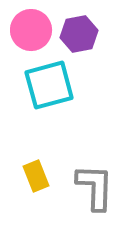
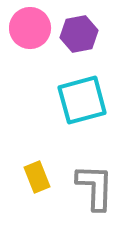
pink circle: moved 1 px left, 2 px up
cyan square: moved 33 px right, 15 px down
yellow rectangle: moved 1 px right, 1 px down
